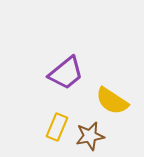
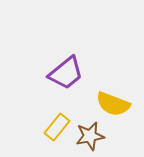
yellow semicircle: moved 1 px right, 3 px down; rotated 12 degrees counterclockwise
yellow rectangle: rotated 16 degrees clockwise
